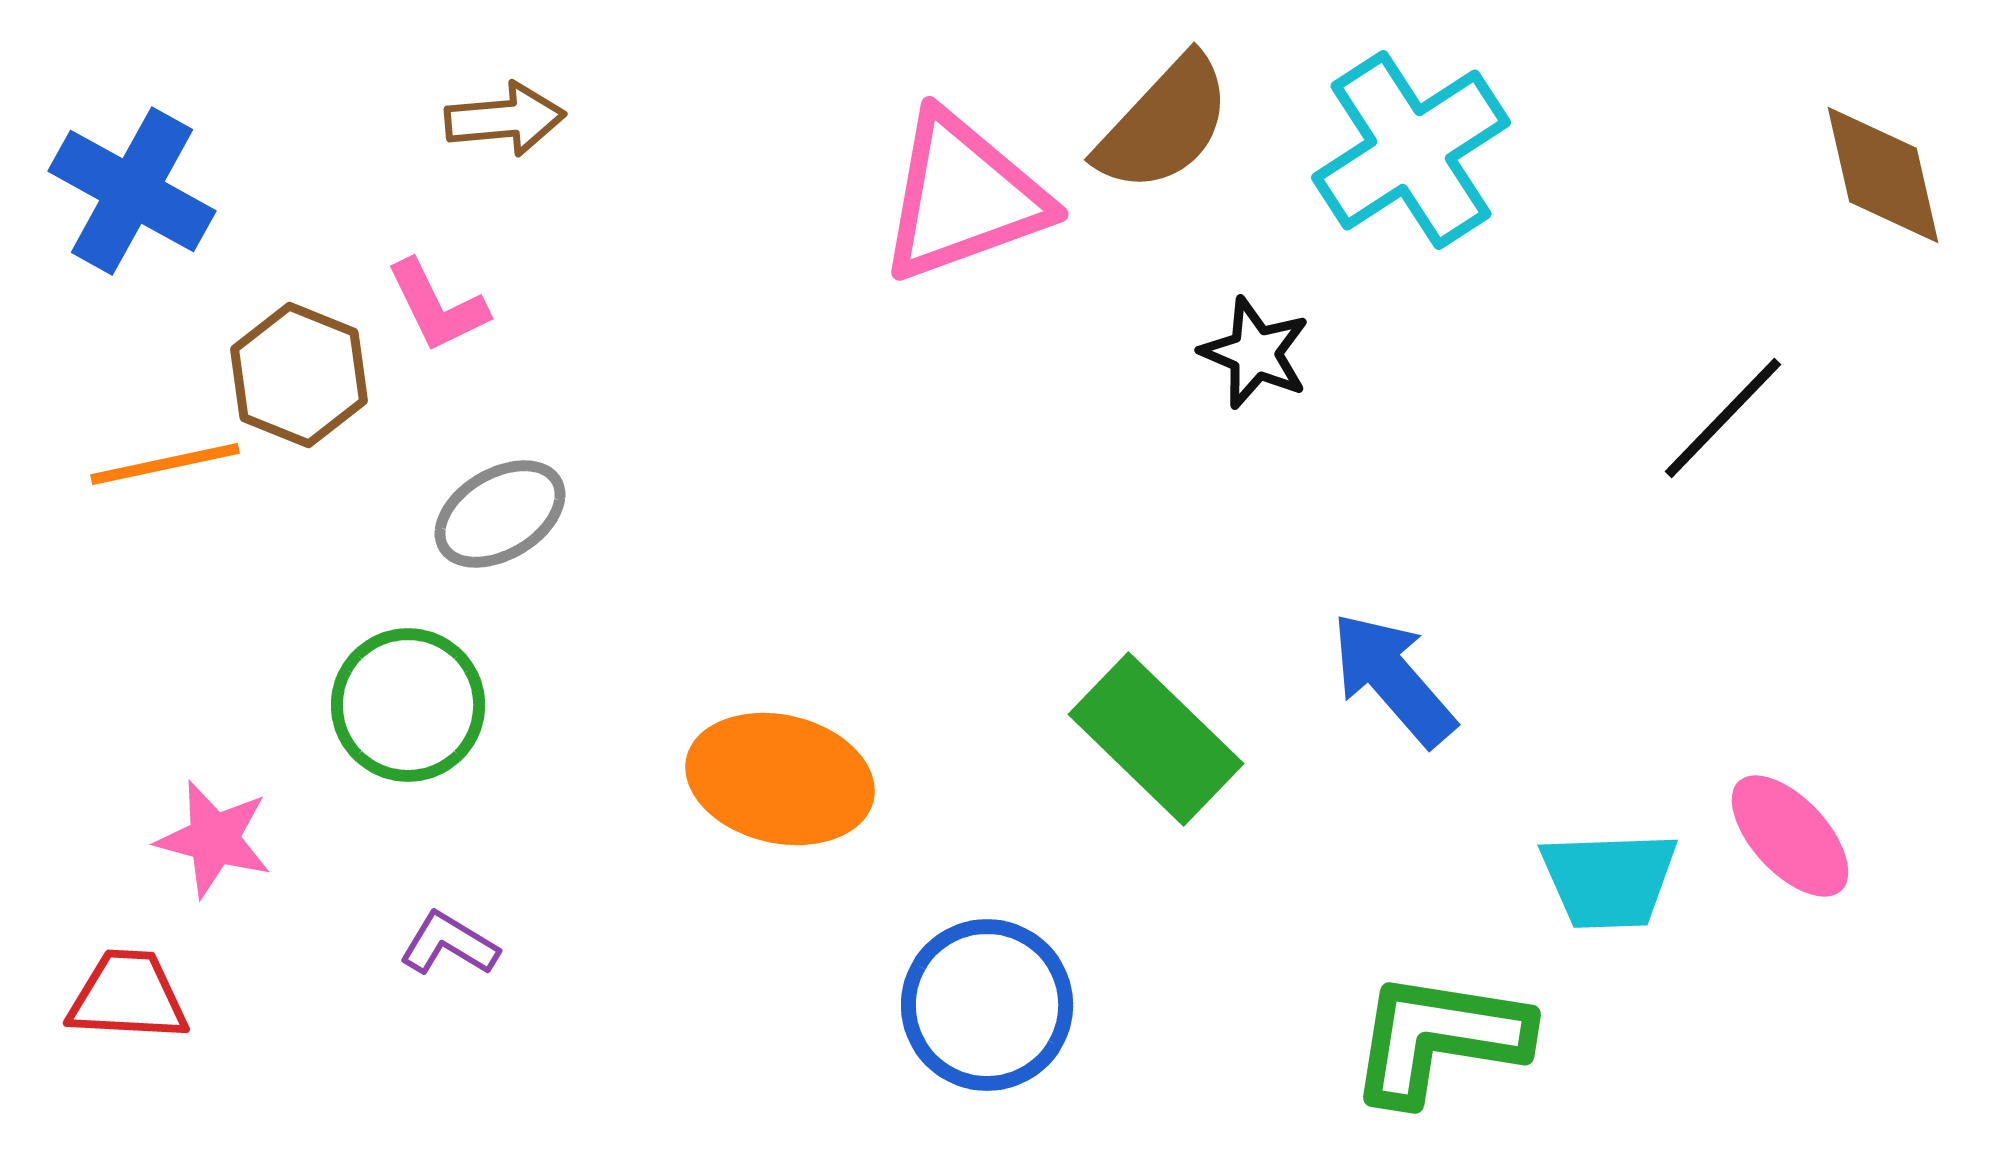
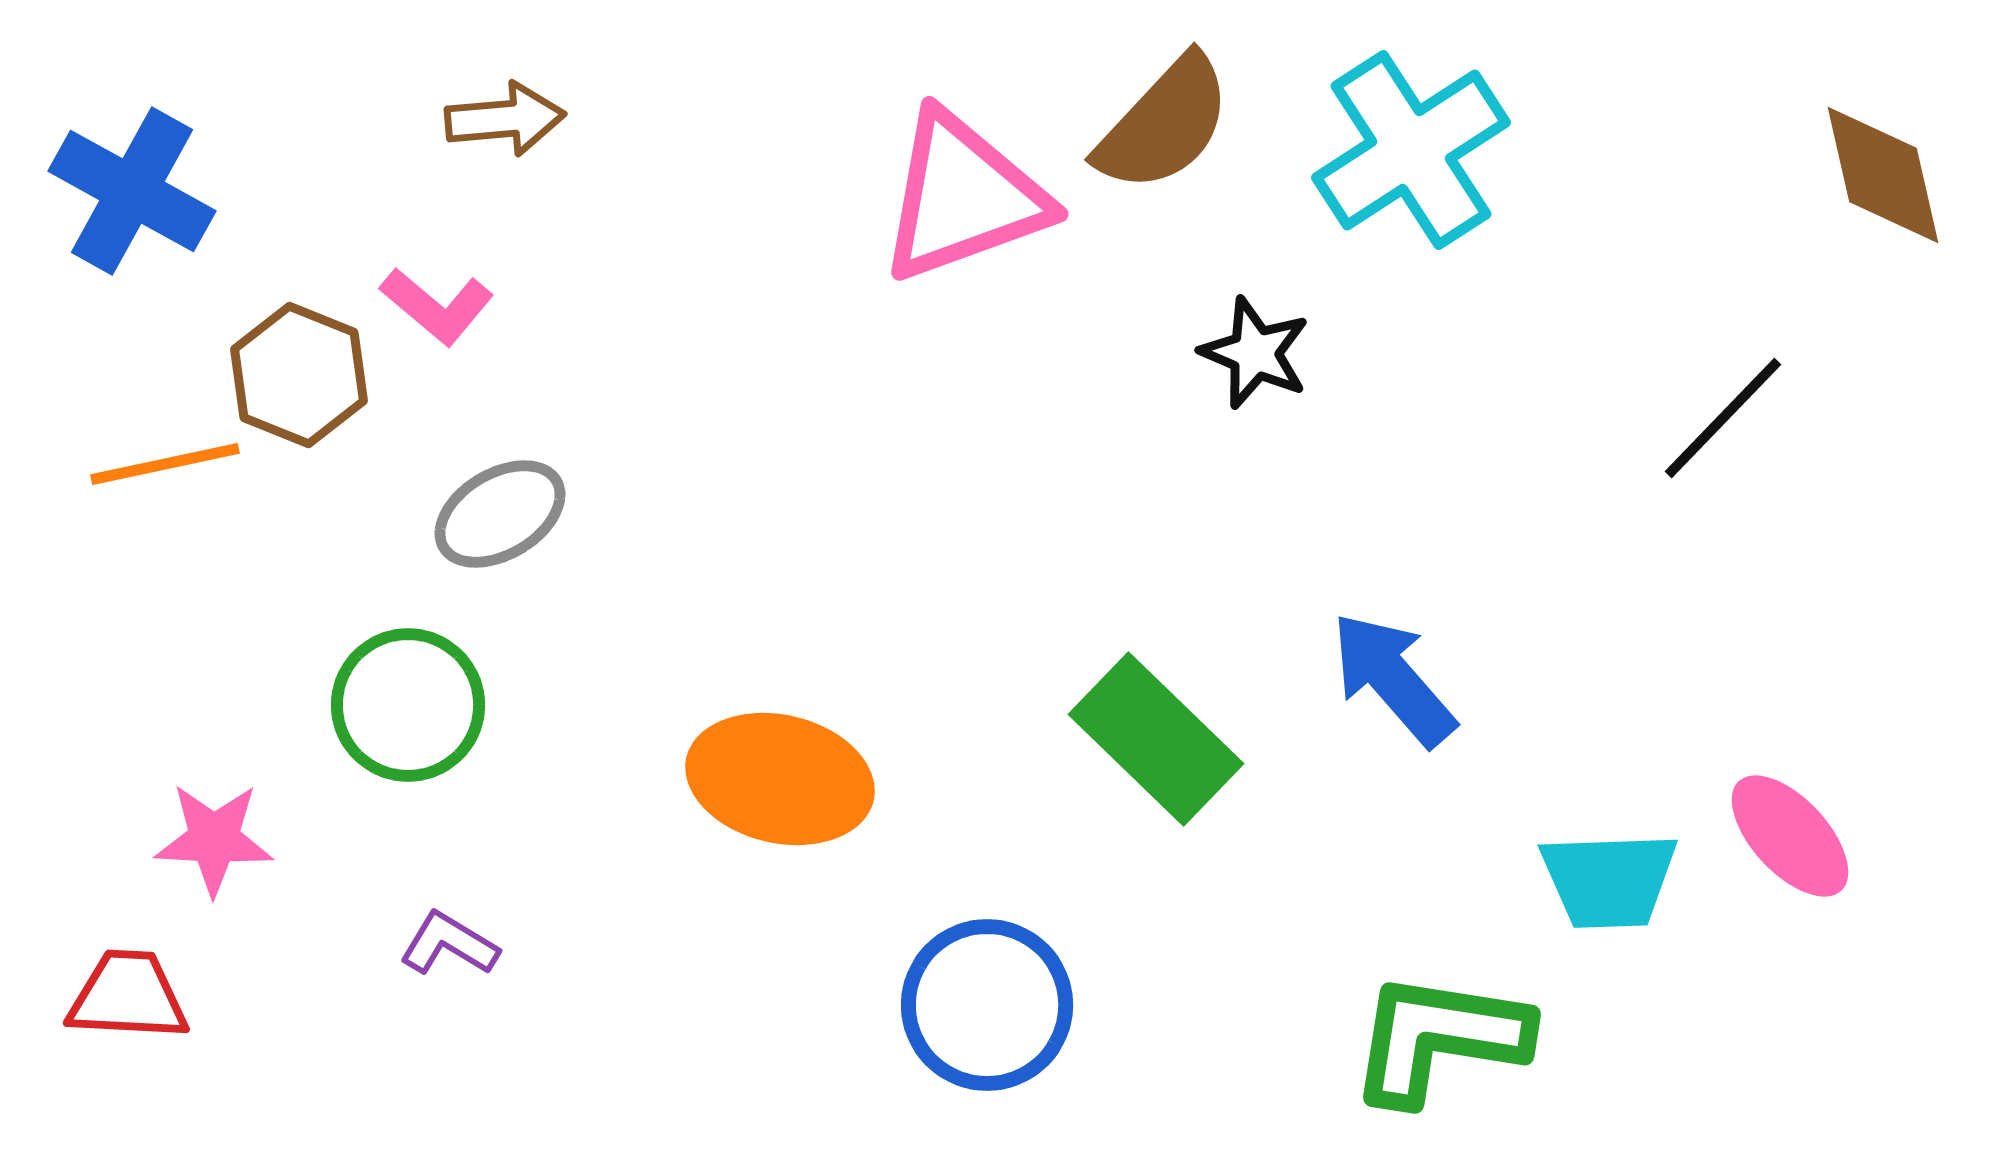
pink L-shape: rotated 24 degrees counterclockwise
pink star: rotated 12 degrees counterclockwise
